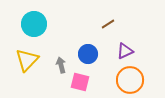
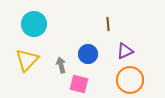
brown line: rotated 64 degrees counterclockwise
pink square: moved 1 px left, 2 px down
